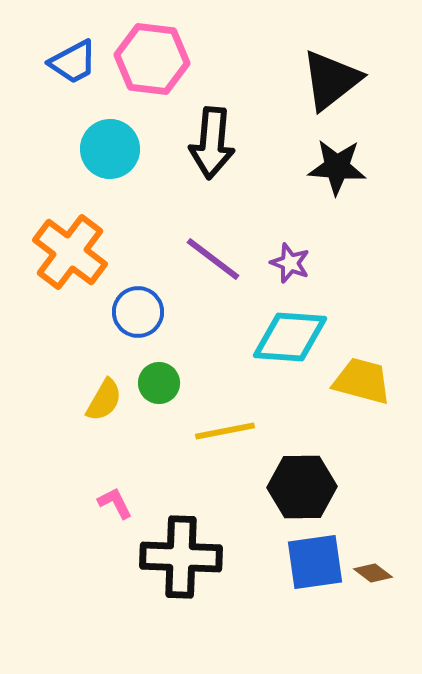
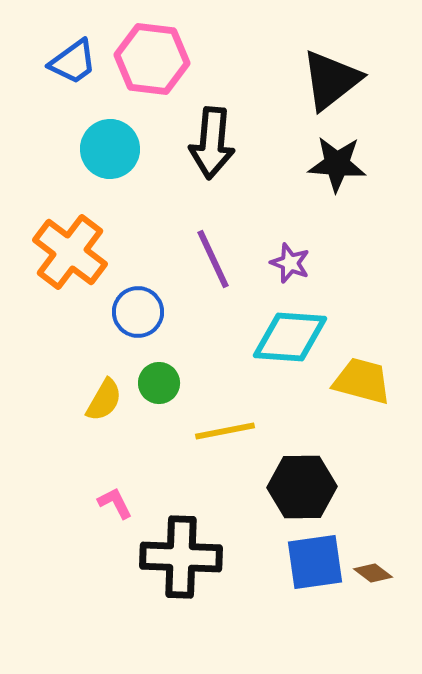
blue trapezoid: rotated 8 degrees counterclockwise
black star: moved 3 px up
purple line: rotated 28 degrees clockwise
